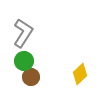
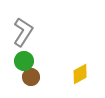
gray L-shape: moved 1 px up
yellow diamond: rotated 15 degrees clockwise
